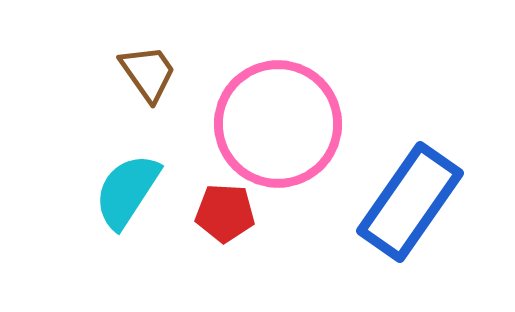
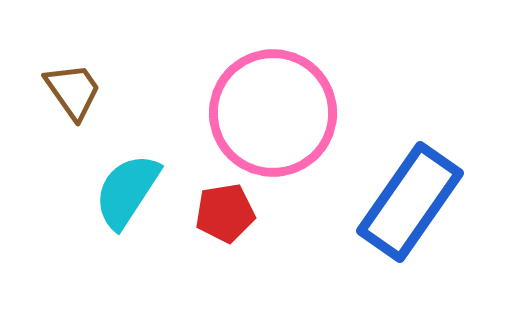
brown trapezoid: moved 75 px left, 18 px down
pink circle: moved 5 px left, 11 px up
red pentagon: rotated 12 degrees counterclockwise
